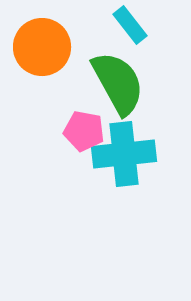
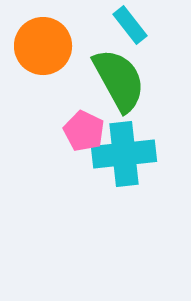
orange circle: moved 1 px right, 1 px up
green semicircle: moved 1 px right, 3 px up
pink pentagon: rotated 15 degrees clockwise
